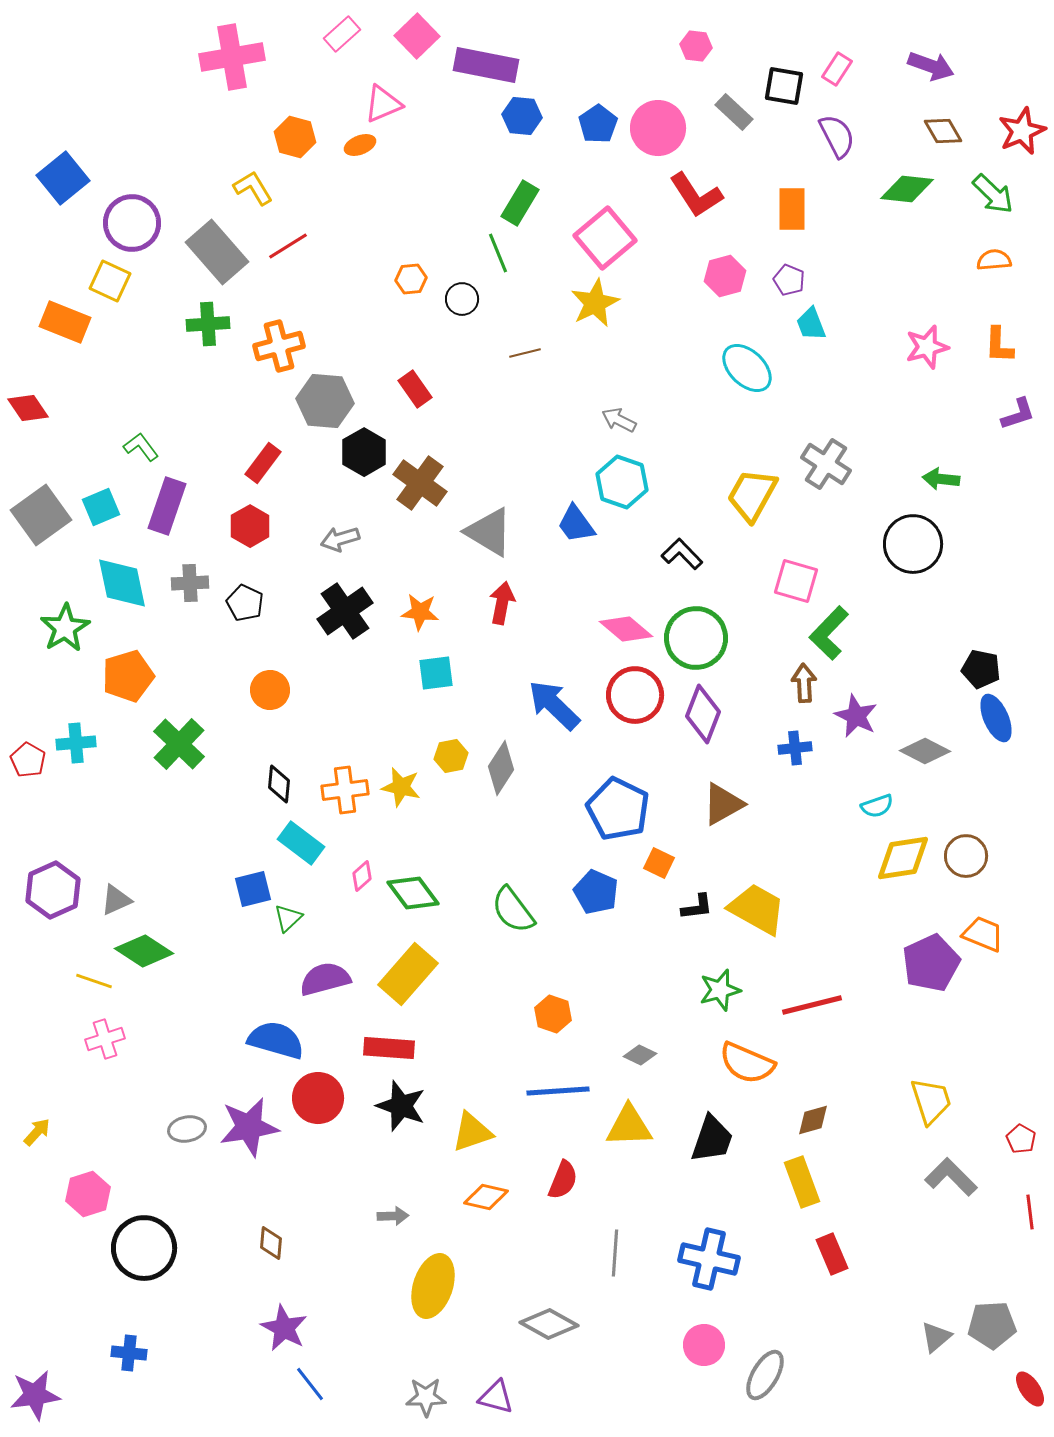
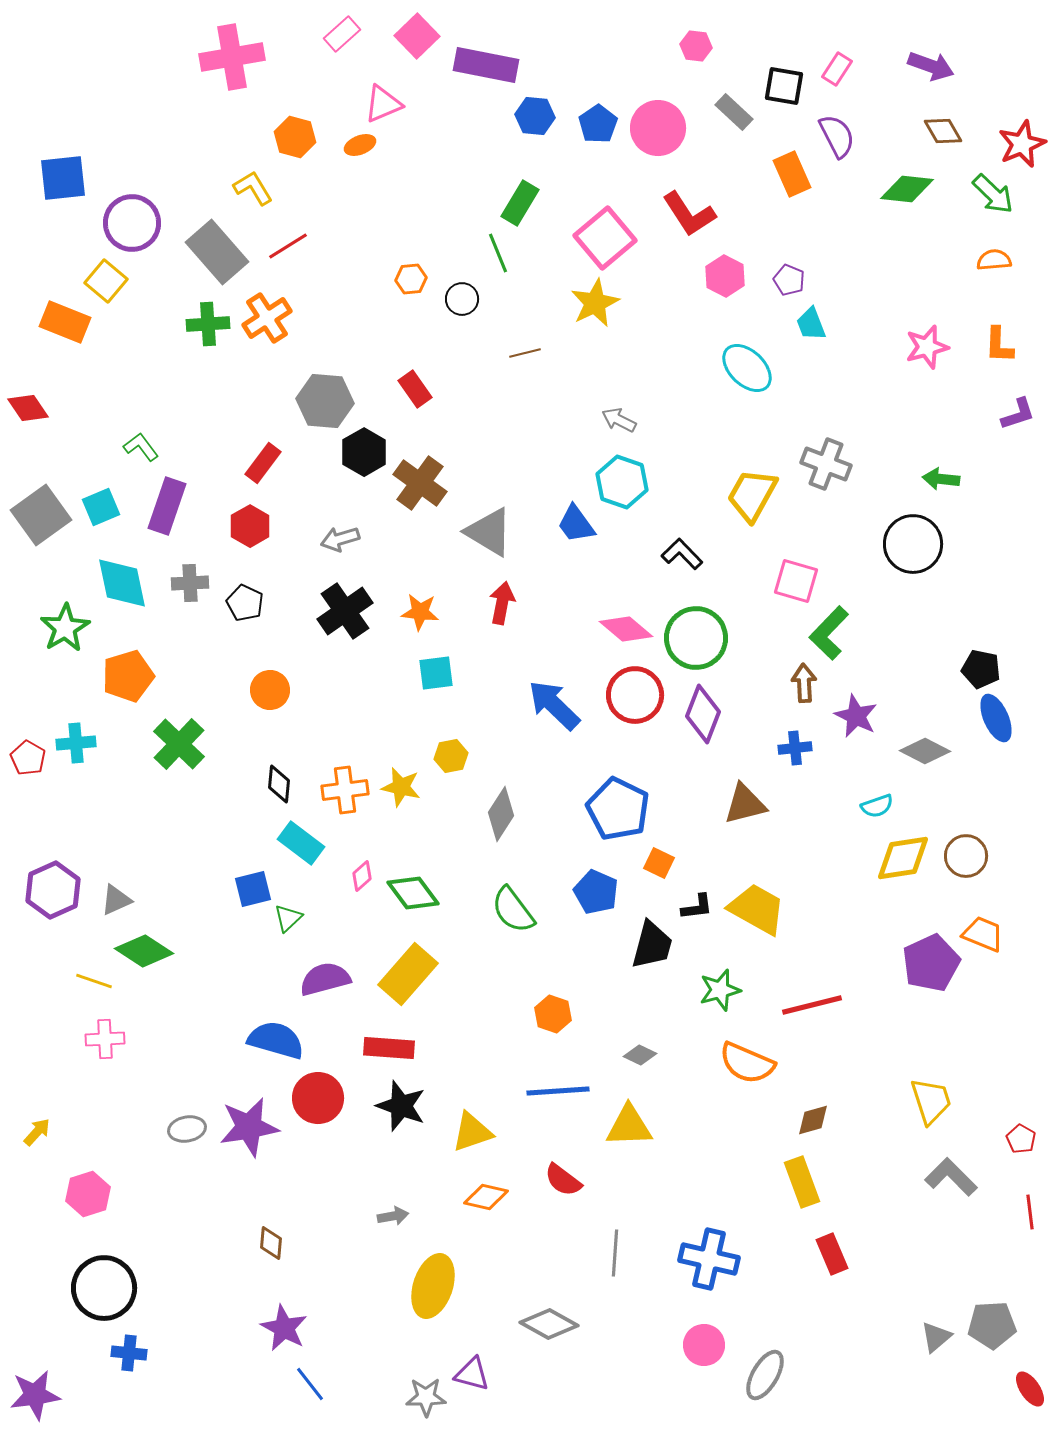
blue hexagon at (522, 116): moved 13 px right
red star at (1022, 131): moved 13 px down
blue square at (63, 178): rotated 33 degrees clockwise
red L-shape at (696, 195): moved 7 px left, 19 px down
orange rectangle at (792, 209): moved 35 px up; rotated 24 degrees counterclockwise
pink hexagon at (725, 276): rotated 18 degrees counterclockwise
yellow square at (110, 281): moved 4 px left; rotated 15 degrees clockwise
orange cross at (279, 346): moved 12 px left, 28 px up; rotated 18 degrees counterclockwise
gray cross at (826, 464): rotated 12 degrees counterclockwise
red pentagon at (28, 760): moved 2 px up
gray diamond at (501, 768): moved 46 px down
brown triangle at (723, 804): moved 22 px right; rotated 15 degrees clockwise
pink cross at (105, 1039): rotated 15 degrees clockwise
black trapezoid at (712, 1139): moved 60 px left, 194 px up; rotated 4 degrees counterclockwise
red semicircle at (563, 1180): rotated 105 degrees clockwise
gray arrow at (393, 1216): rotated 8 degrees counterclockwise
black circle at (144, 1248): moved 40 px left, 40 px down
purple triangle at (496, 1397): moved 24 px left, 23 px up
